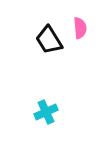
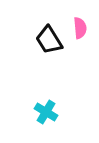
cyan cross: rotated 35 degrees counterclockwise
